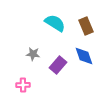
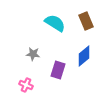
brown rectangle: moved 5 px up
blue diamond: rotated 70 degrees clockwise
purple rectangle: moved 5 px down; rotated 24 degrees counterclockwise
pink cross: moved 3 px right; rotated 24 degrees clockwise
